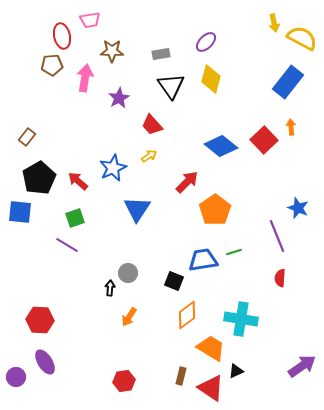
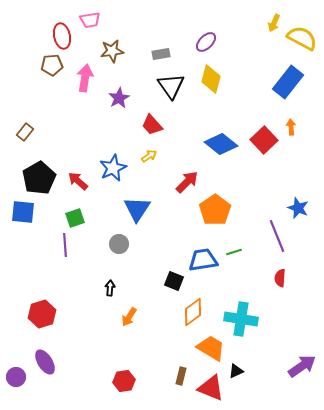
yellow arrow at (274, 23): rotated 36 degrees clockwise
brown star at (112, 51): rotated 10 degrees counterclockwise
brown rectangle at (27, 137): moved 2 px left, 5 px up
blue diamond at (221, 146): moved 2 px up
blue square at (20, 212): moved 3 px right
purple line at (67, 245): moved 2 px left; rotated 55 degrees clockwise
gray circle at (128, 273): moved 9 px left, 29 px up
orange diamond at (187, 315): moved 6 px right, 3 px up
red hexagon at (40, 320): moved 2 px right, 6 px up; rotated 20 degrees counterclockwise
red triangle at (211, 388): rotated 12 degrees counterclockwise
